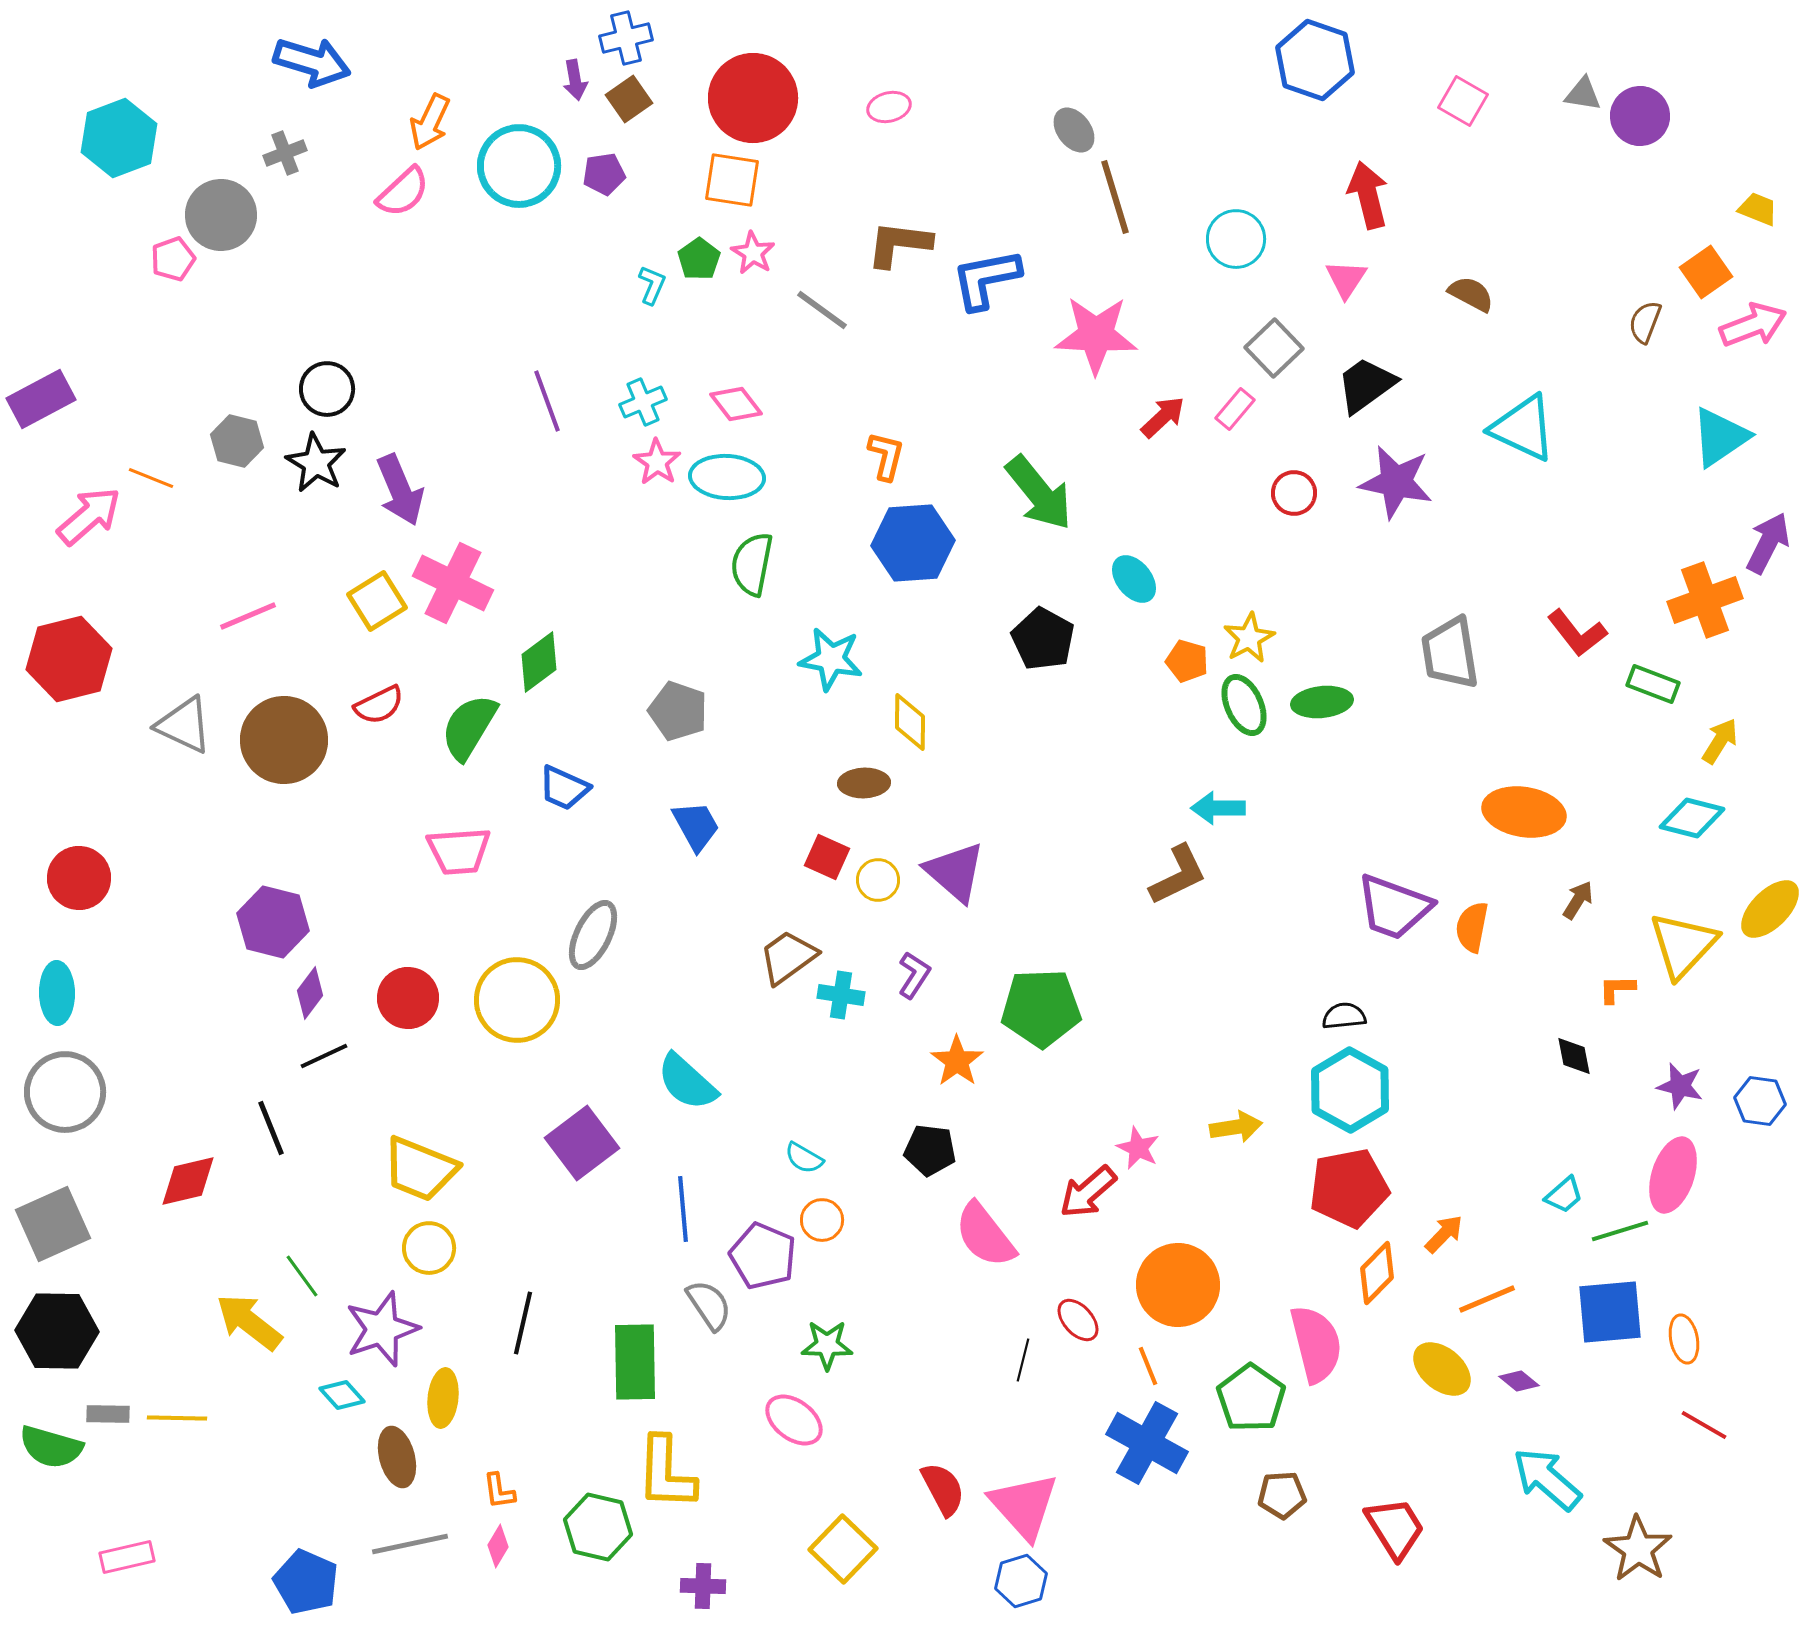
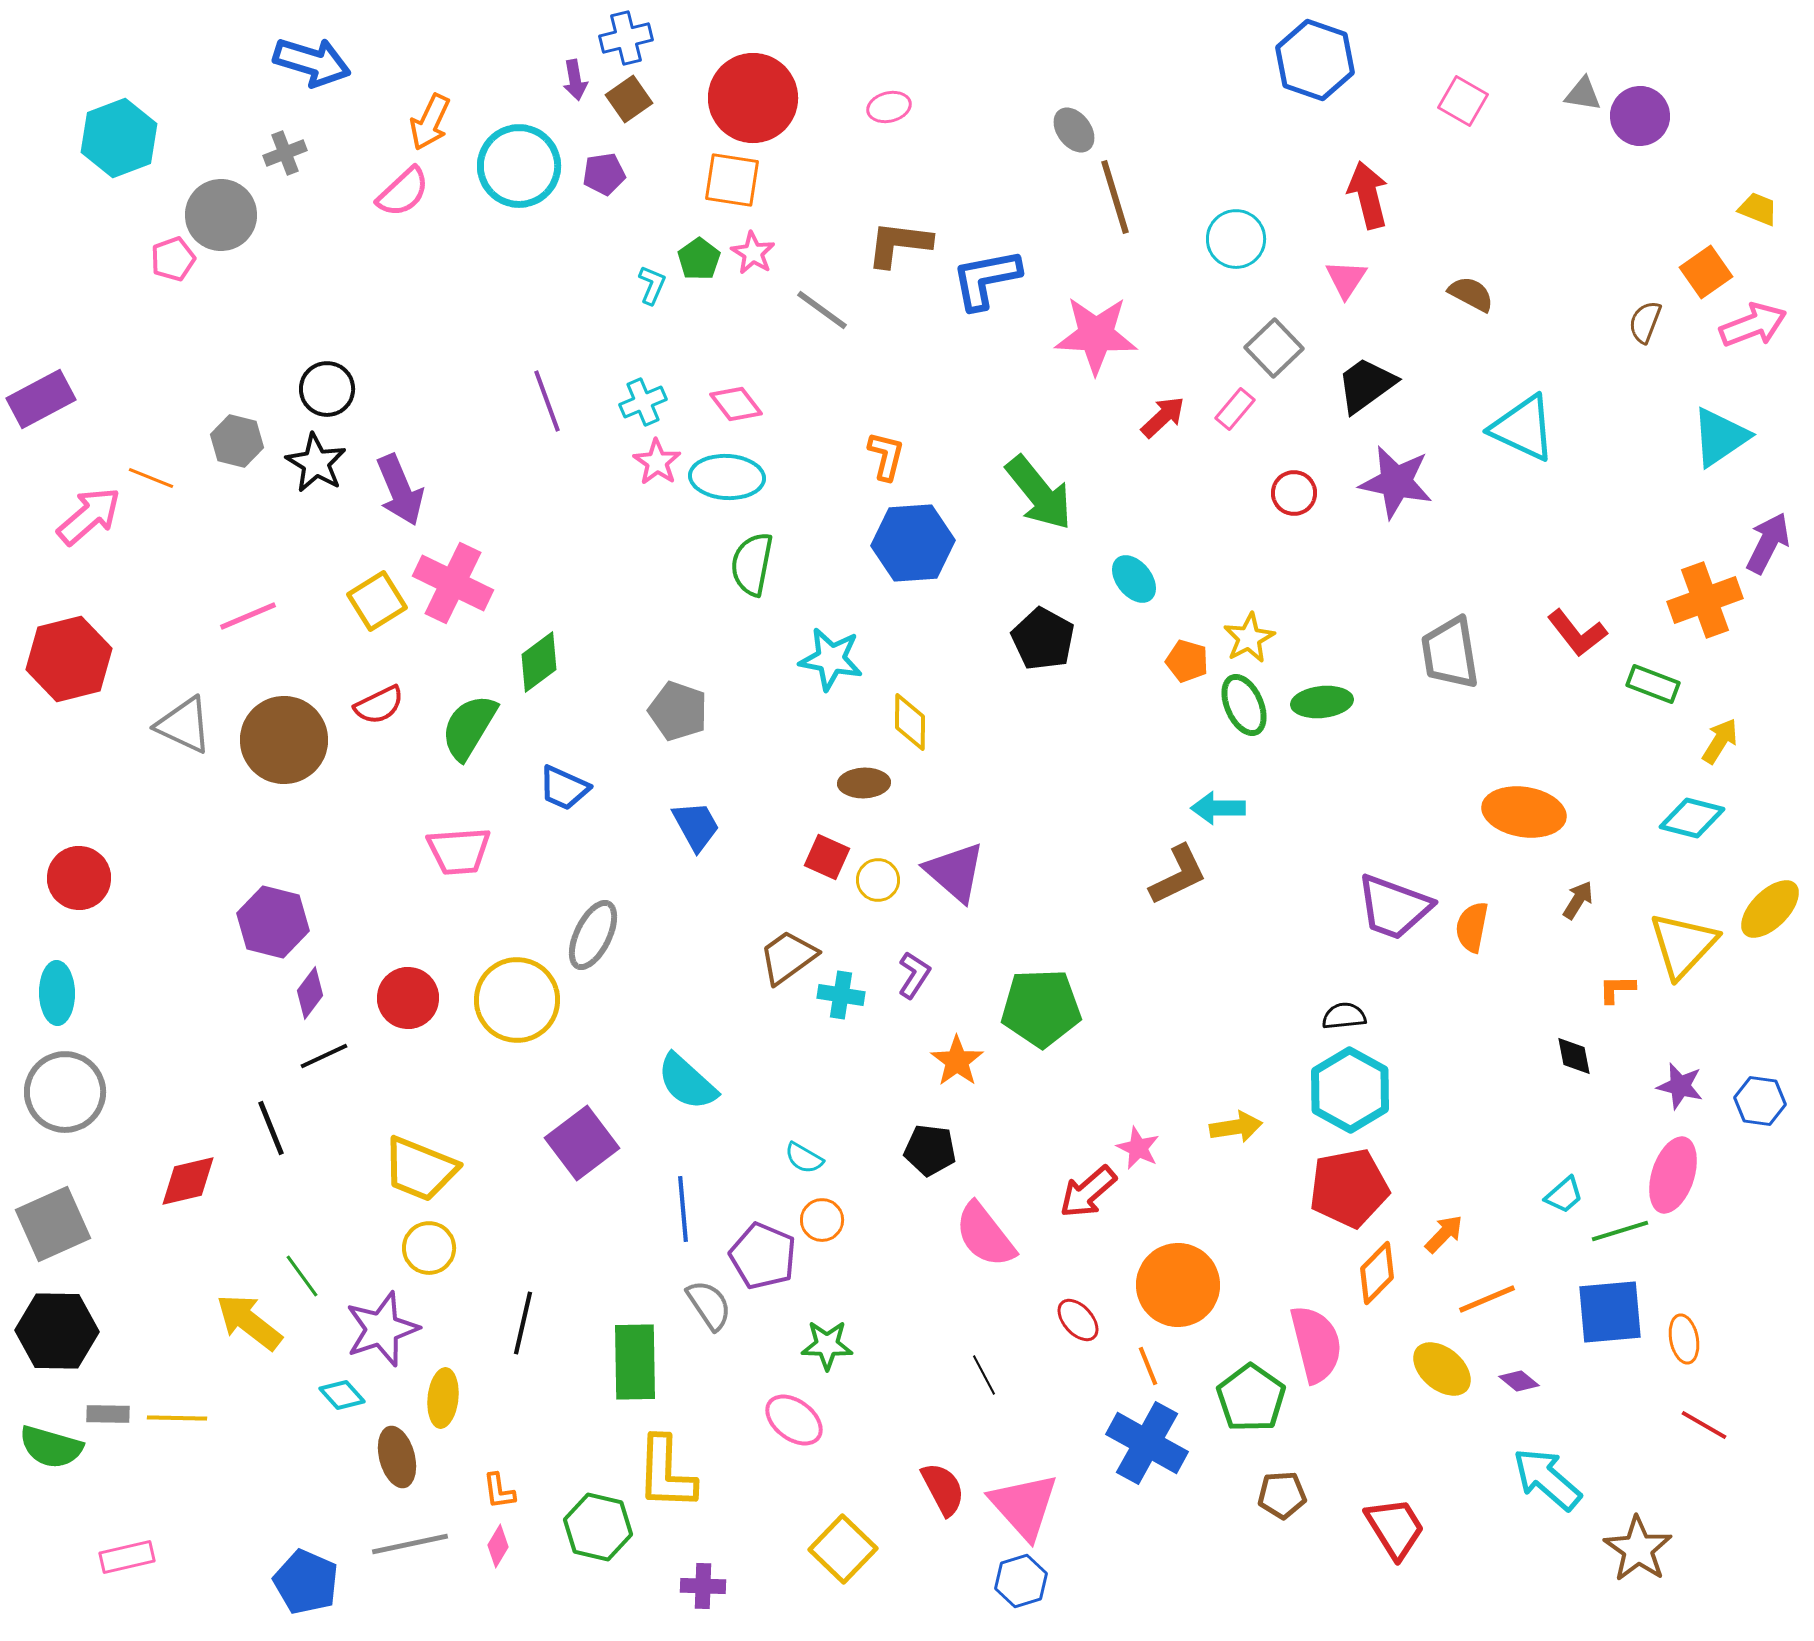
black line at (1023, 1360): moved 39 px left, 15 px down; rotated 42 degrees counterclockwise
